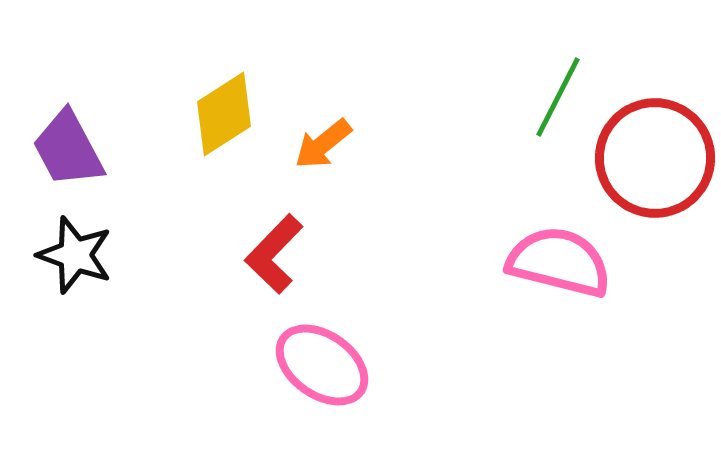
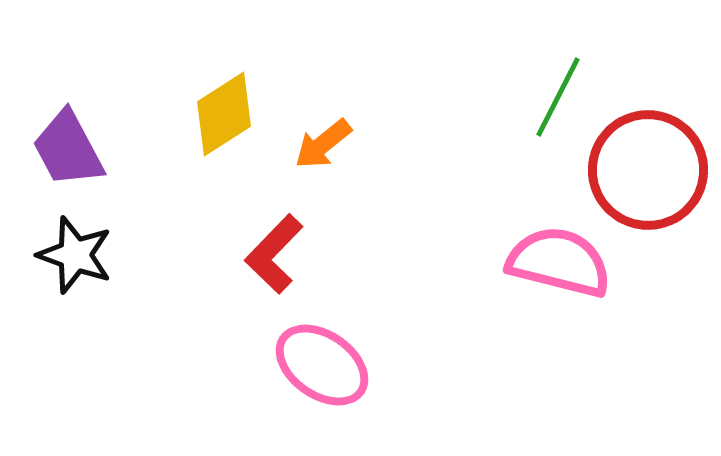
red circle: moved 7 px left, 12 px down
